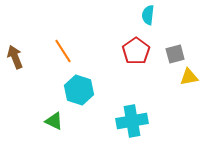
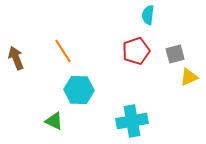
red pentagon: rotated 16 degrees clockwise
brown arrow: moved 1 px right, 1 px down
yellow triangle: rotated 12 degrees counterclockwise
cyan hexagon: rotated 16 degrees counterclockwise
